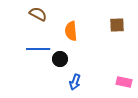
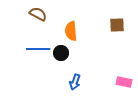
black circle: moved 1 px right, 6 px up
